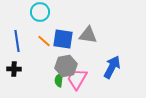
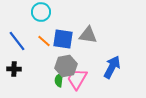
cyan circle: moved 1 px right
blue line: rotated 30 degrees counterclockwise
